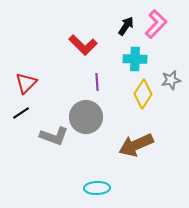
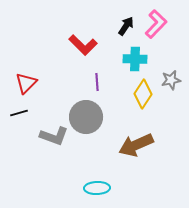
black line: moved 2 px left; rotated 18 degrees clockwise
